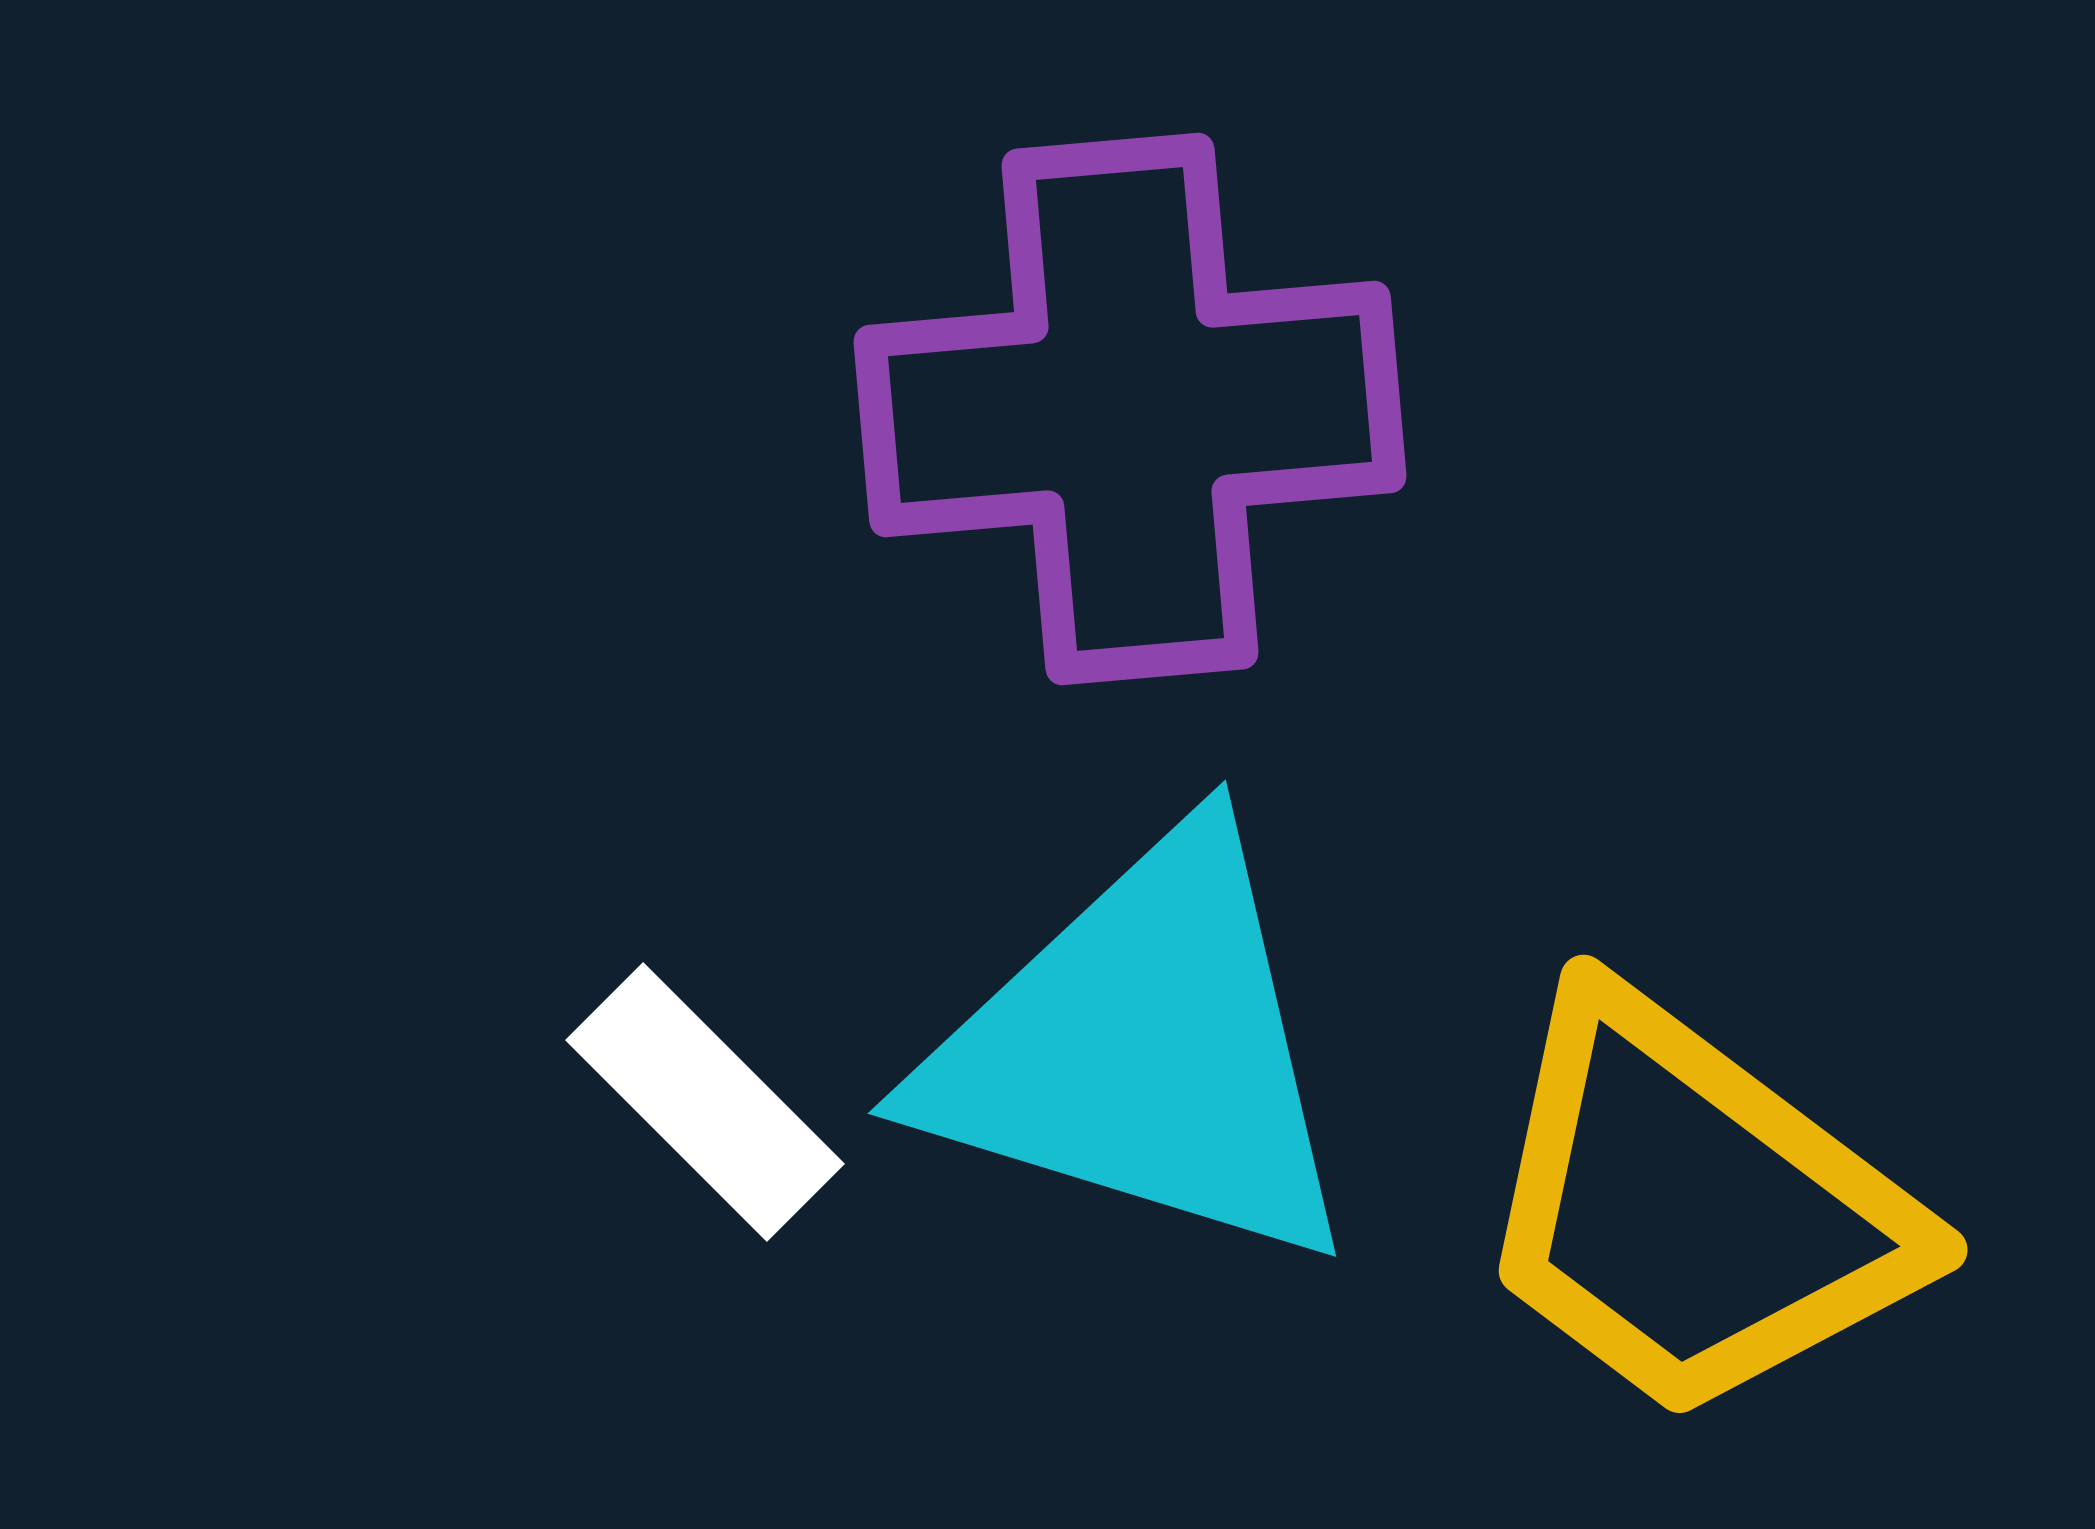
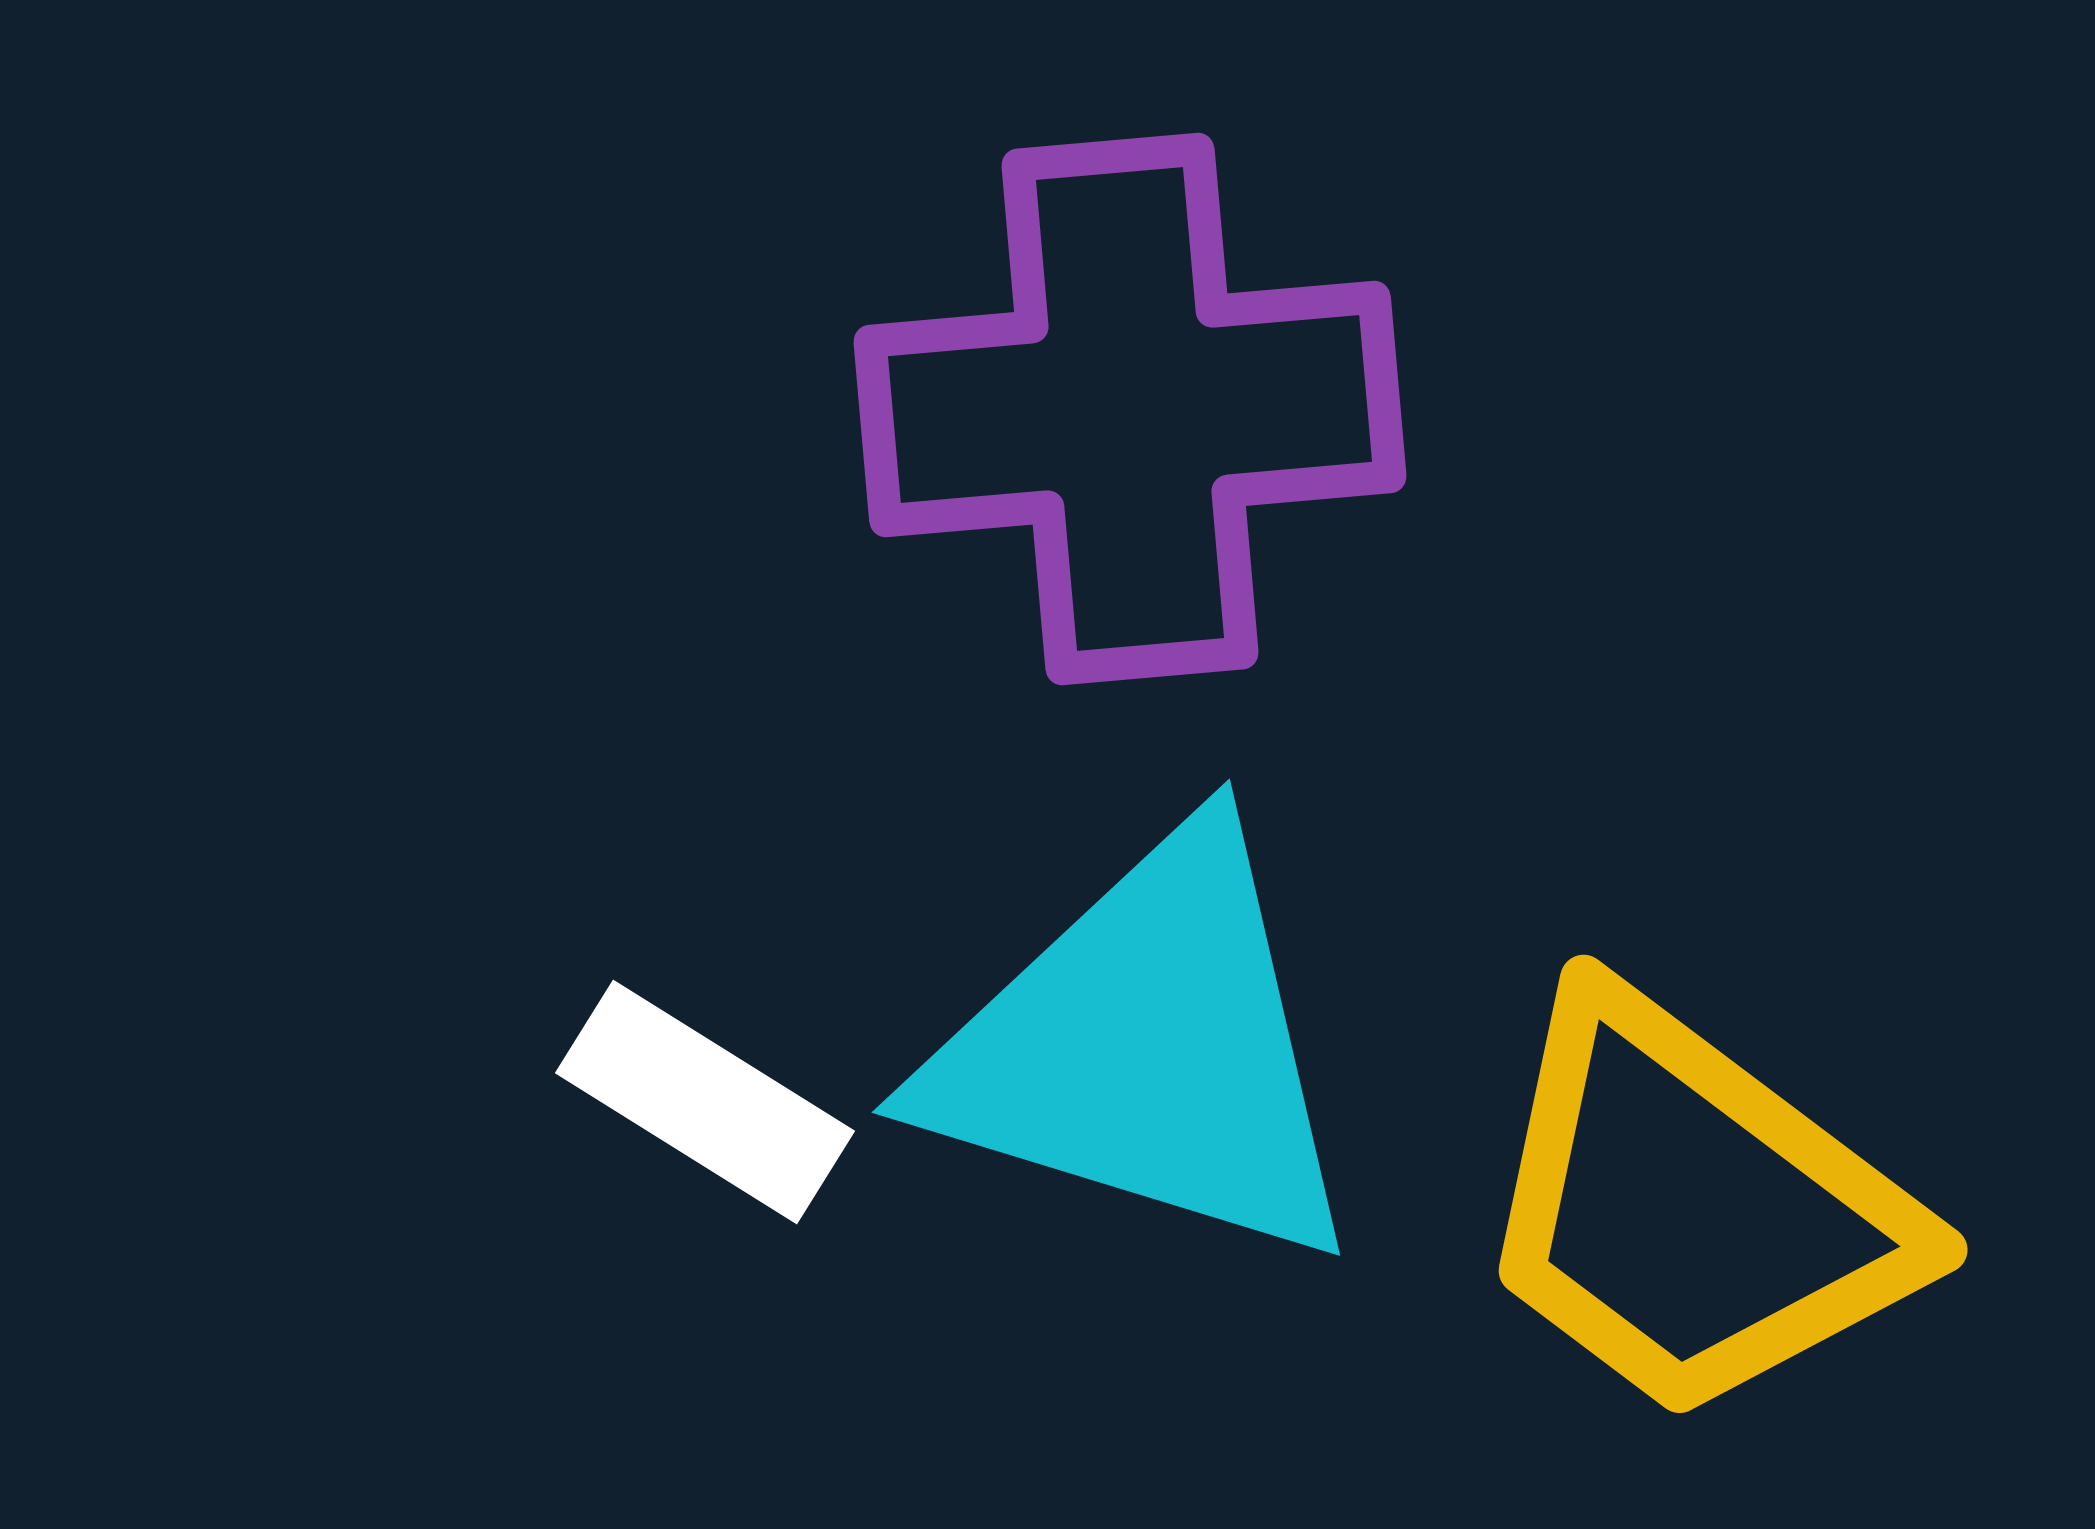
cyan triangle: moved 4 px right, 1 px up
white rectangle: rotated 13 degrees counterclockwise
